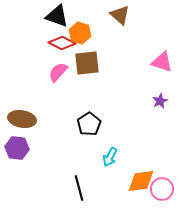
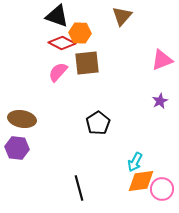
brown triangle: moved 2 px right, 1 px down; rotated 30 degrees clockwise
orange hexagon: rotated 15 degrees counterclockwise
pink triangle: moved 2 px up; rotated 40 degrees counterclockwise
black pentagon: moved 9 px right, 1 px up
cyan arrow: moved 25 px right, 5 px down
